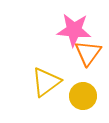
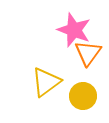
pink star: rotated 16 degrees clockwise
